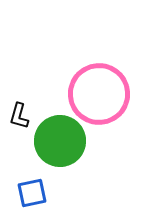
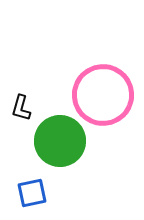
pink circle: moved 4 px right, 1 px down
black L-shape: moved 2 px right, 8 px up
